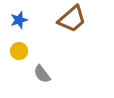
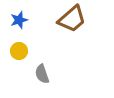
gray semicircle: rotated 18 degrees clockwise
